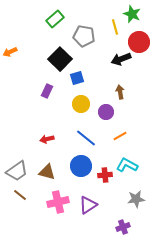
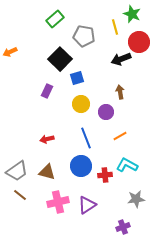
blue line: rotated 30 degrees clockwise
purple triangle: moved 1 px left
